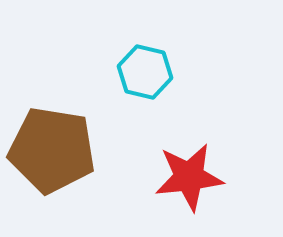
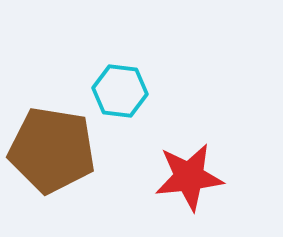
cyan hexagon: moved 25 px left, 19 px down; rotated 6 degrees counterclockwise
